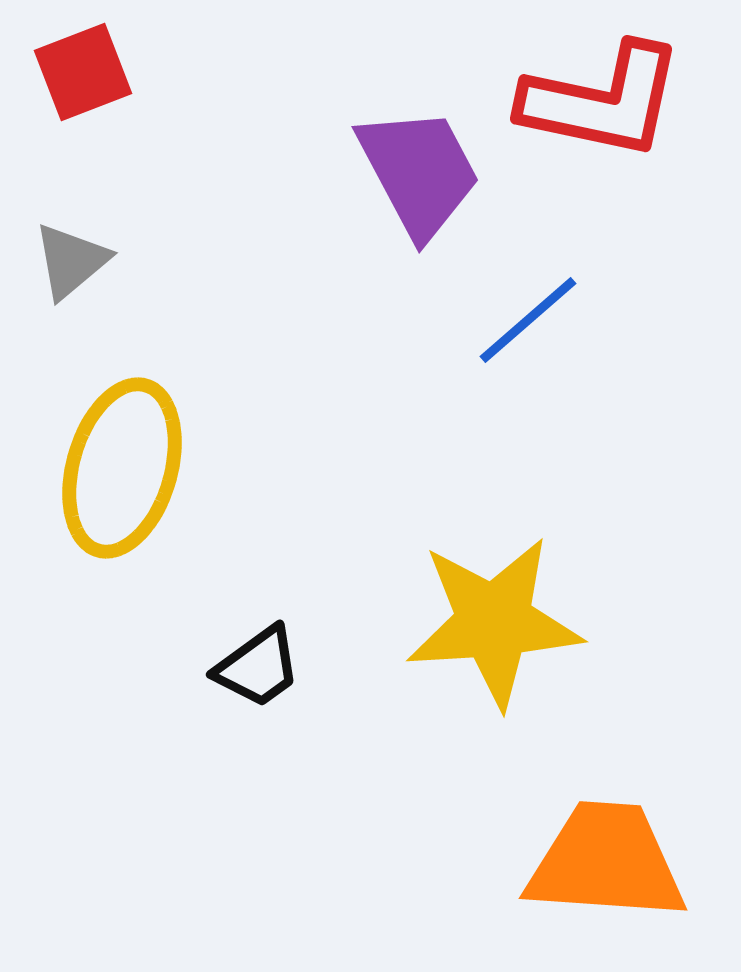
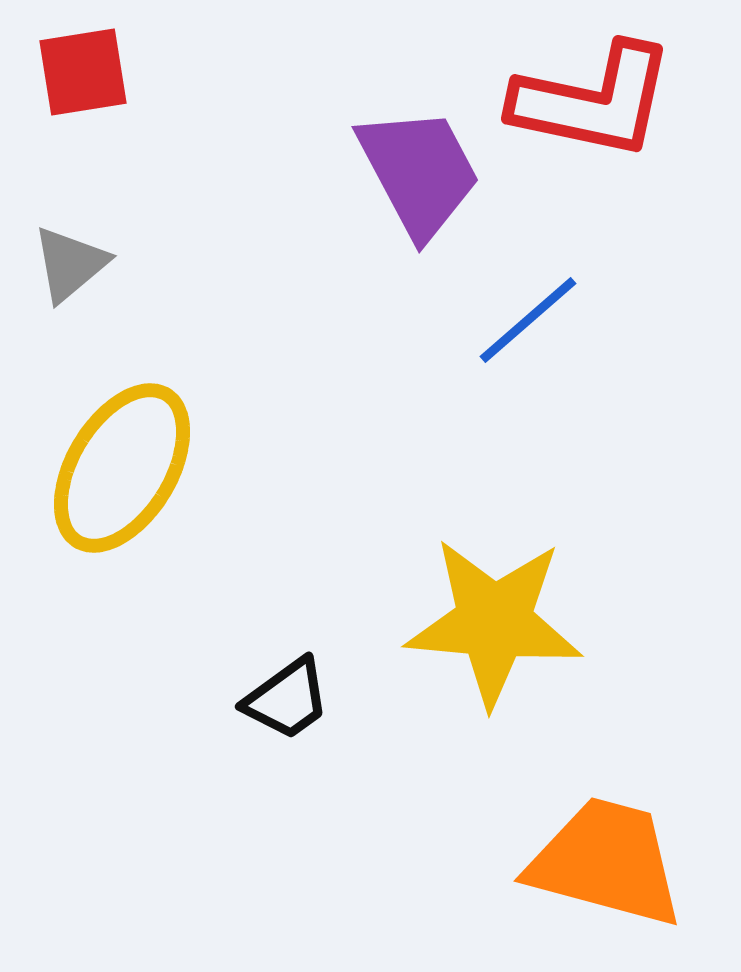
red square: rotated 12 degrees clockwise
red L-shape: moved 9 px left
gray triangle: moved 1 px left, 3 px down
yellow ellipse: rotated 15 degrees clockwise
yellow star: rotated 9 degrees clockwise
black trapezoid: moved 29 px right, 32 px down
orange trapezoid: rotated 11 degrees clockwise
